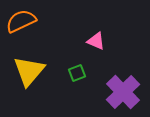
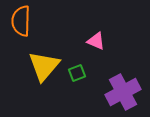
orange semicircle: rotated 64 degrees counterclockwise
yellow triangle: moved 15 px right, 5 px up
purple cross: rotated 16 degrees clockwise
